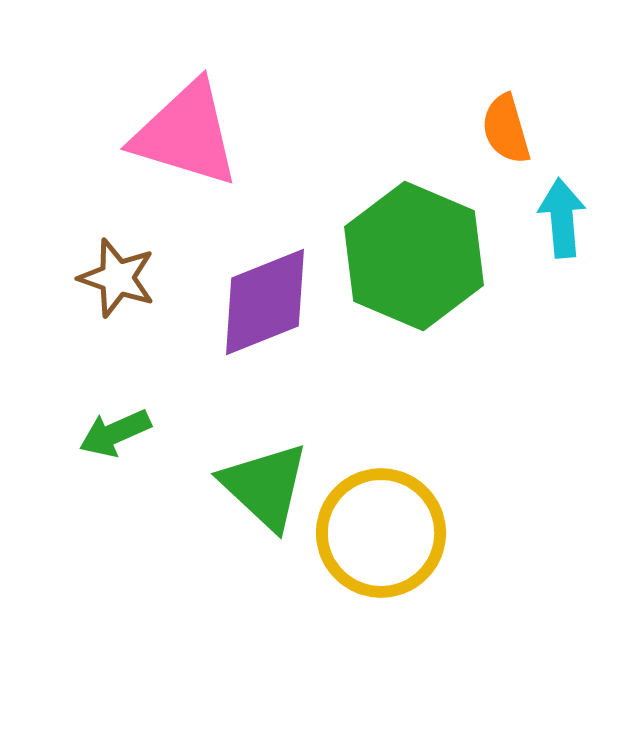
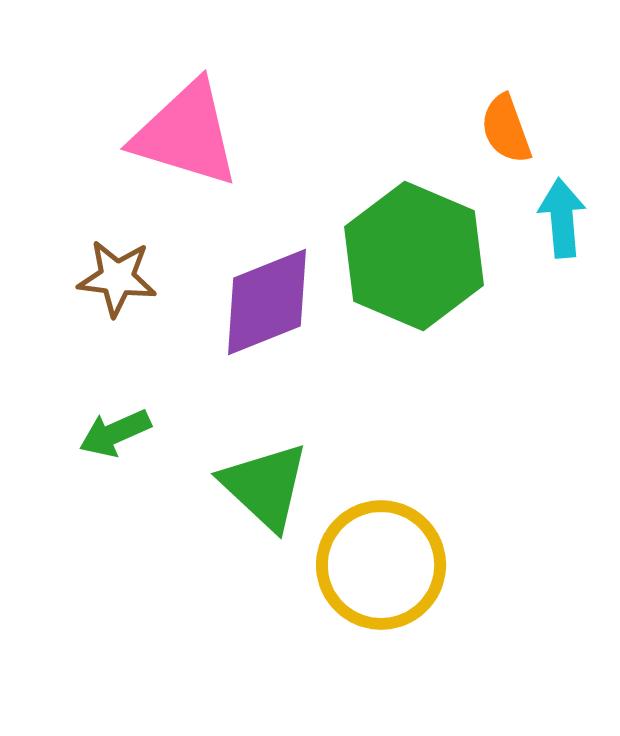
orange semicircle: rotated 4 degrees counterclockwise
brown star: rotated 12 degrees counterclockwise
purple diamond: moved 2 px right
yellow circle: moved 32 px down
